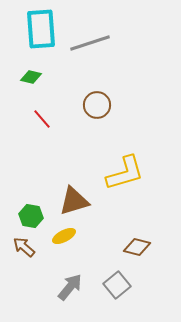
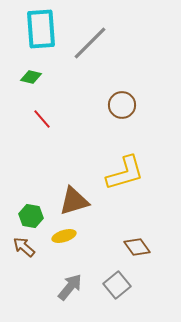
gray line: rotated 27 degrees counterclockwise
brown circle: moved 25 px right
yellow ellipse: rotated 10 degrees clockwise
brown diamond: rotated 40 degrees clockwise
